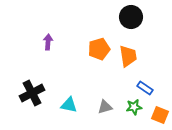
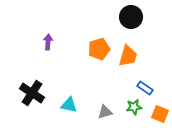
orange trapezoid: rotated 25 degrees clockwise
black cross: rotated 30 degrees counterclockwise
gray triangle: moved 5 px down
orange square: moved 1 px up
